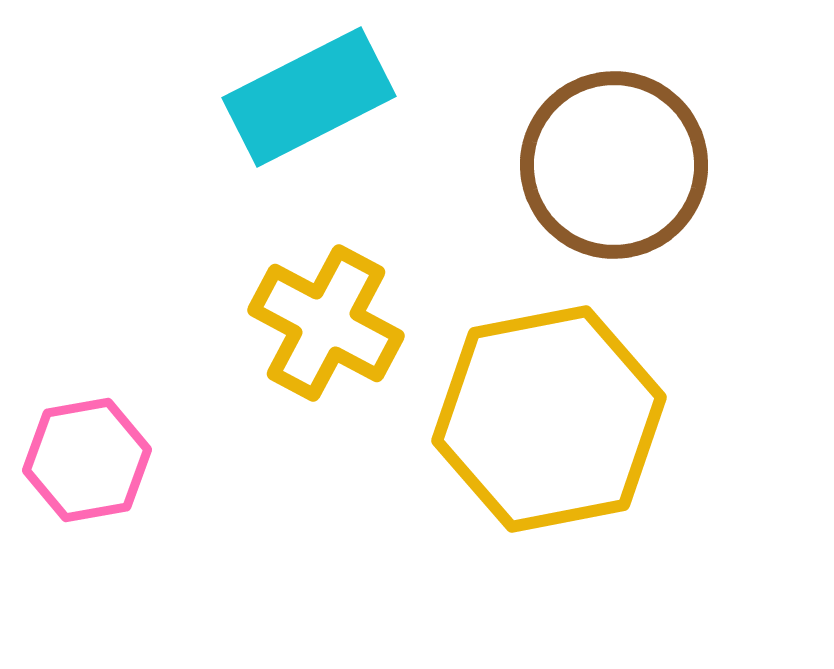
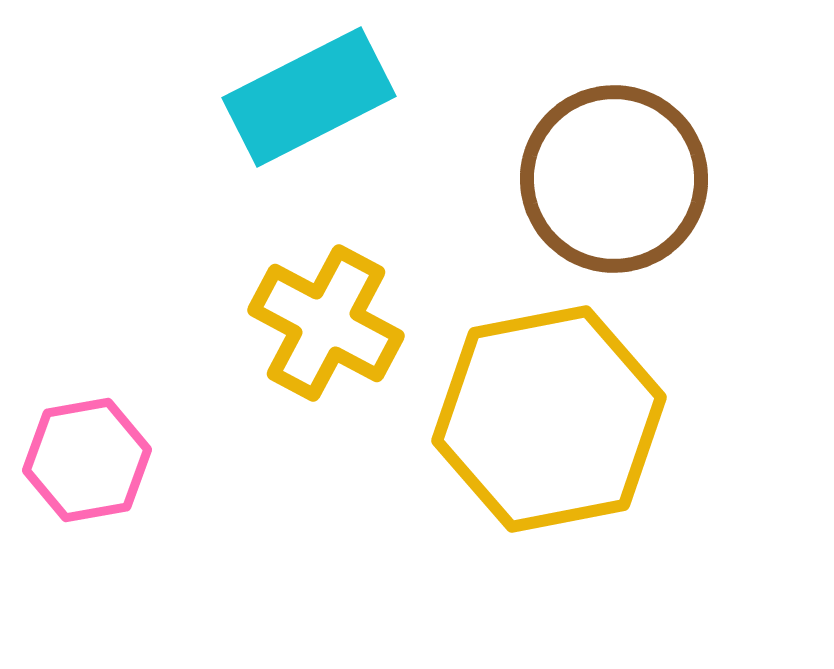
brown circle: moved 14 px down
